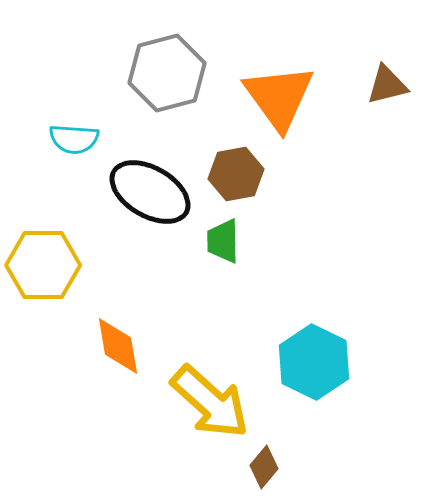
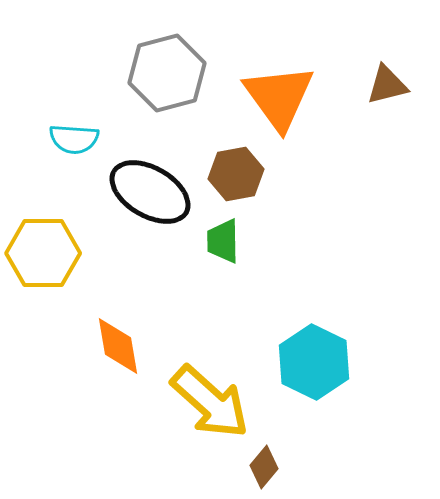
yellow hexagon: moved 12 px up
